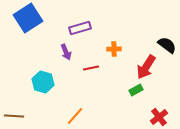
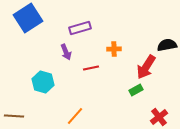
black semicircle: rotated 48 degrees counterclockwise
